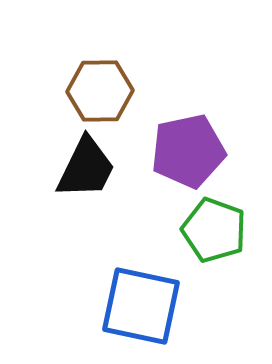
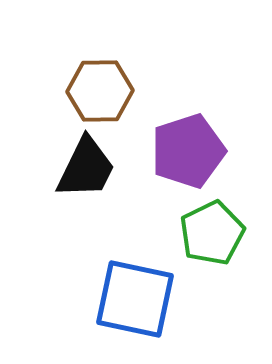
purple pentagon: rotated 6 degrees counterclockwise
green pentagon: moved 2 px left, 3 px down; rotated 26 degrees clockwise
blue square: moved 6 px left, 7 px up
